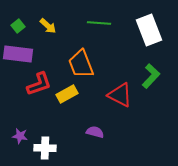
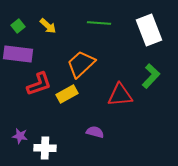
orange trapezoid: rotated 68 degrees clockwise
red triangle: rotated 32 degrees counterclockwise
